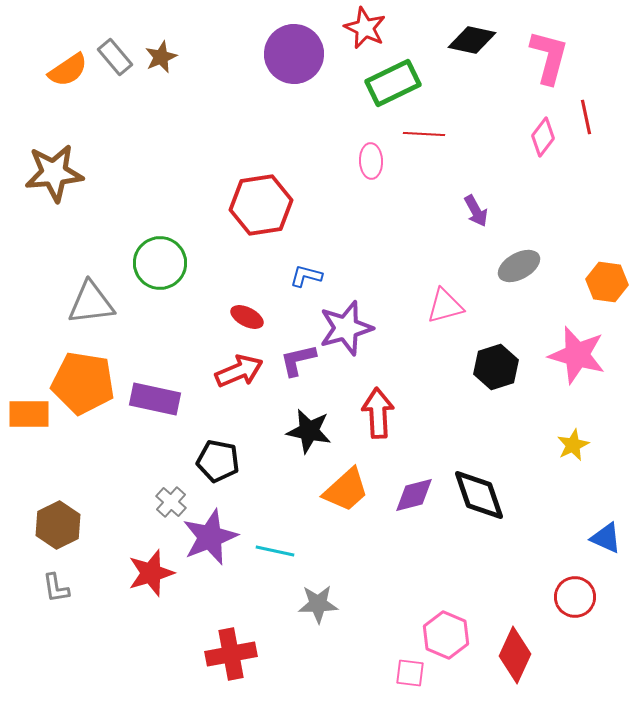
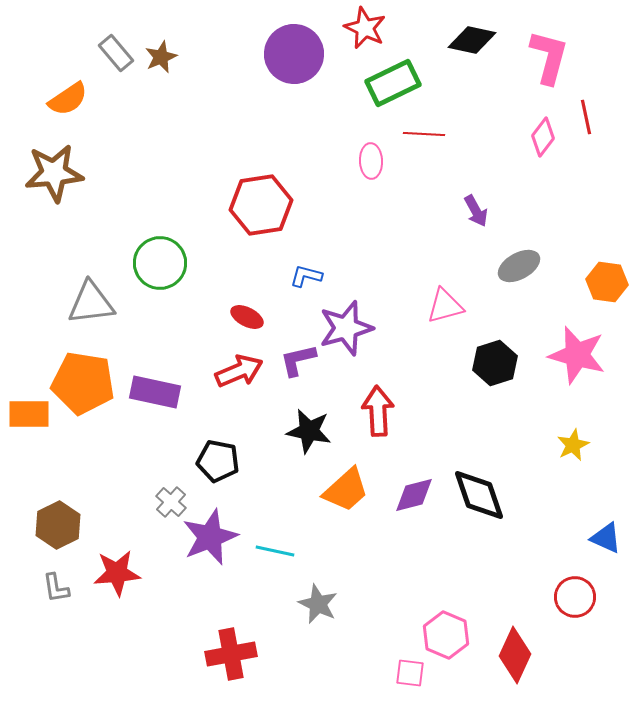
gray rectangle at (115, 57): moved 1 px right, 4 px up
orange semicircle at (68, 70): moved 29 px down
black hexagon at (496, 367): moved 1 px left, 4 px up
purple rectangle at (155, 399): moved 7 px up
red arrow at (378, 413): moved 2 px up
red star at (151, 573): moved 34 px left; rotated 12 degrees clockwise
gray star at (318, 604): rotated 27 degrees clockwise
